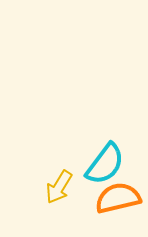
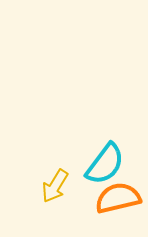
yellow arrow: moved 4 px left, 1 px up
